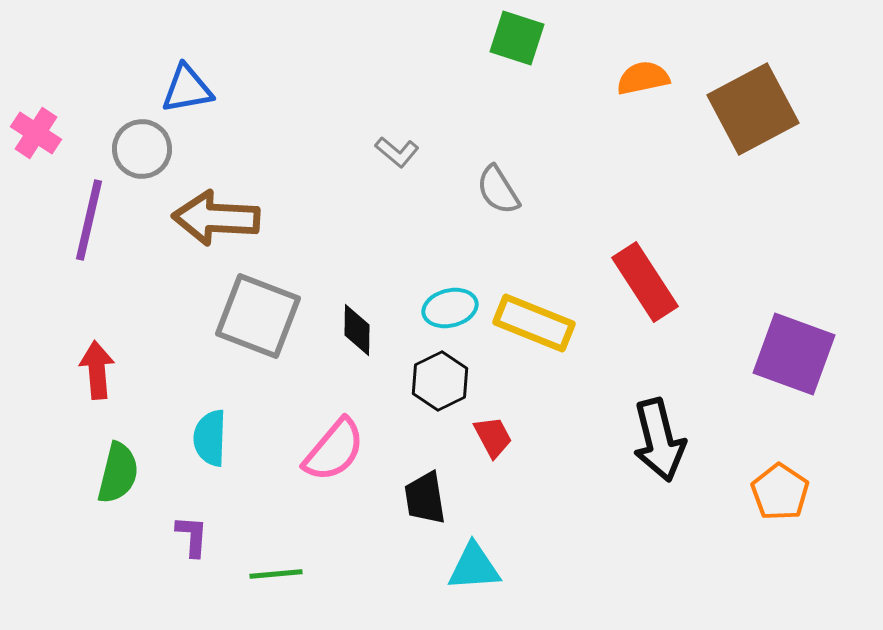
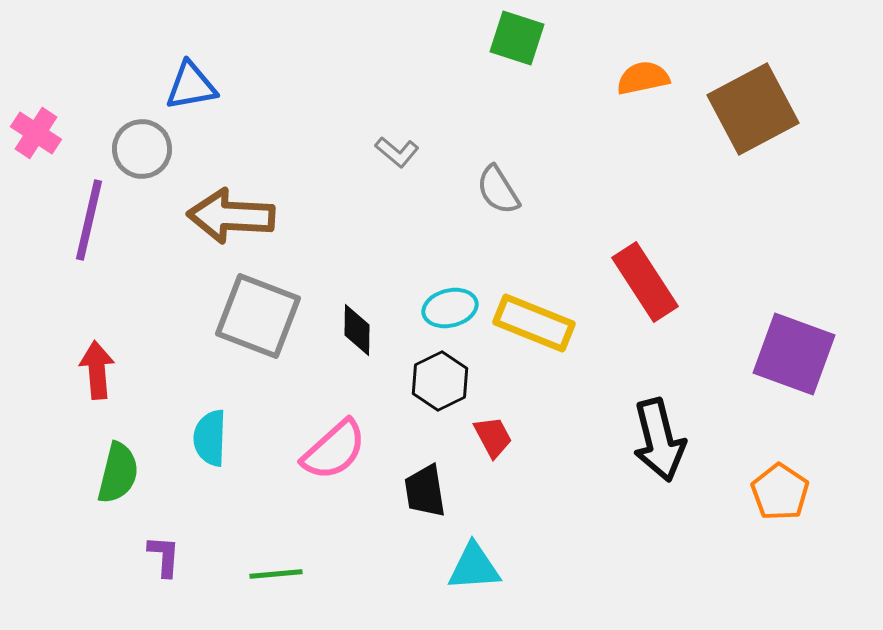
blue triangle: moved 4 px right, 3 px up
brown arrow: moved 15 px right, 2 px up
pink semicircle: rotated 8 degrees clockwise
black trapezoid: moved 7 px up
purple L-shape: moved 28 px left, 20 px down
